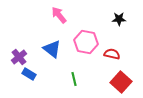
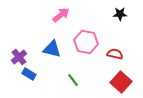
pink arrow: moved 2 px right; rotated 90 degrees clockwise
black star: moved 1 px right, 5 px up
blue triangle: rotated 24 degrees counterclockwise
red semicircle: moved 3 px right
green line: moved 1 px left, 1 px down; rotated 24 degrees counterclockwise
